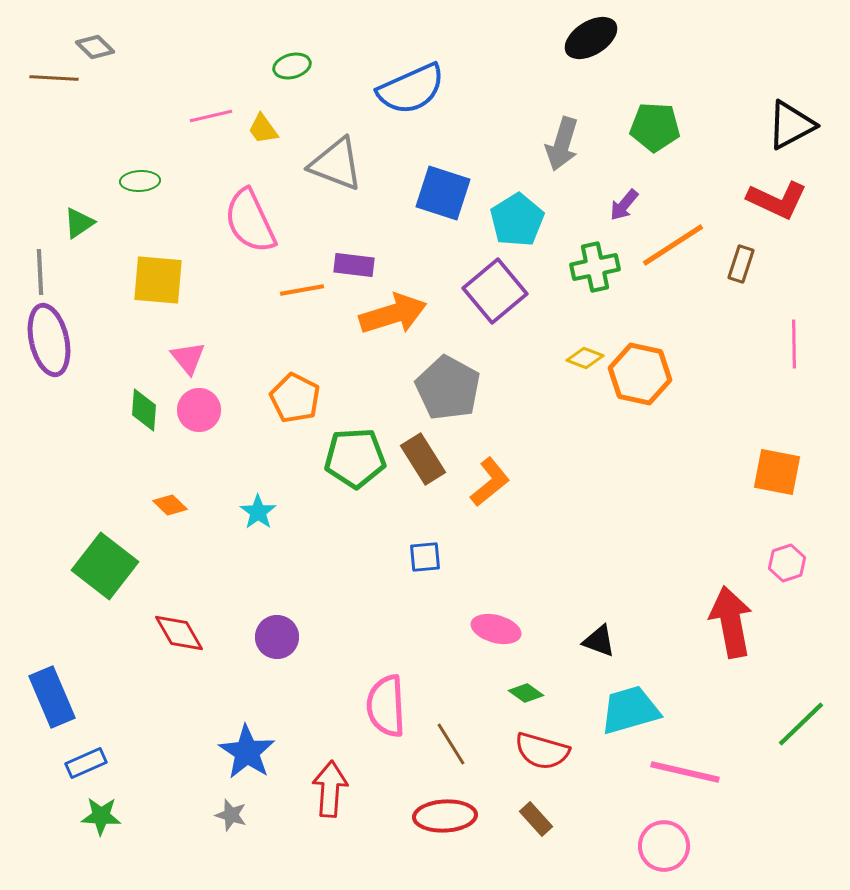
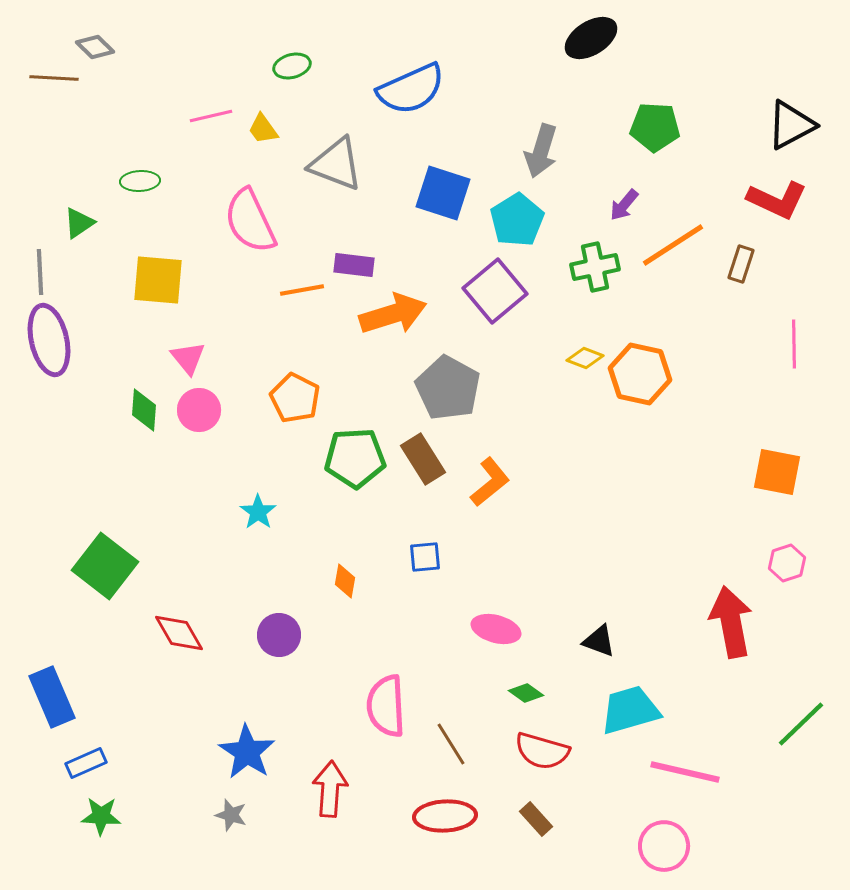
gray arrow at (562, 144): moved 21 px left, 7 px down
orange diamond at (170, 505): moved 175 px right, 76 px down; rotated 56 degrees clockwise
purple circle at (277, 637): moved 2 px right, 2 px up
